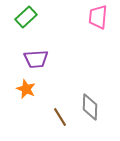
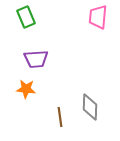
green rectangle: rotated 70 degrees counterclockwise
orange star: rotated 18 degrees counterclockwise
brown line: rotated 24 degrees clockwise
